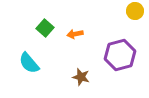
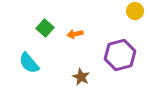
brown star: rotated 12 degrees clockwise
